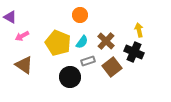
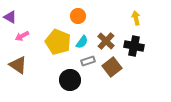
orange circle: moved 2 px left, 1 px down
yellow arrow: moved 3 px left, 12 px up
yellow pentagon: moved 1 px up
black cross: moved 6 px up; rotated 12 degrees counterclockwise
brown triangle: moved 6 px left
black circle: moved 3 px down
